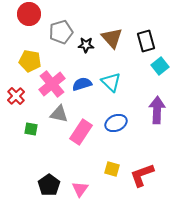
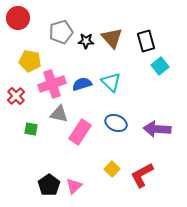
red circle: moved 11 px left, 4 px down
black star: moved 4 px up
pink cross: rotated 20 degrees clockwise
purple arrow: moved 19 px down; rotated 88 degrees counterclockwise
blue ellipse: rotated 45 degrees clockwise
pink rectangle: moved 1 px left
yellow square: rotated 28 degrees clockwise
red L-shape: rotated 8 degrees counterclockwise
pink triangle: moved 6 px left, 3 px up; rotated 12 degrees clockwise
